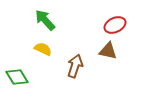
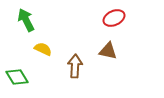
green arrow: moved 19 px left; rotated 15 degrees clockwise
red ellipse: moved 1 px left, 7 px up
brown arrow: rotated 15 degrees counterclockwise
